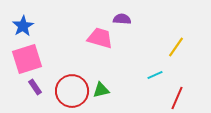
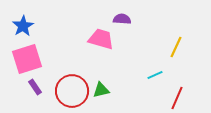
pink trapezoid: moved 1 px right, 1 px down
yellow line: rotated 10 degrees counterclockwise
